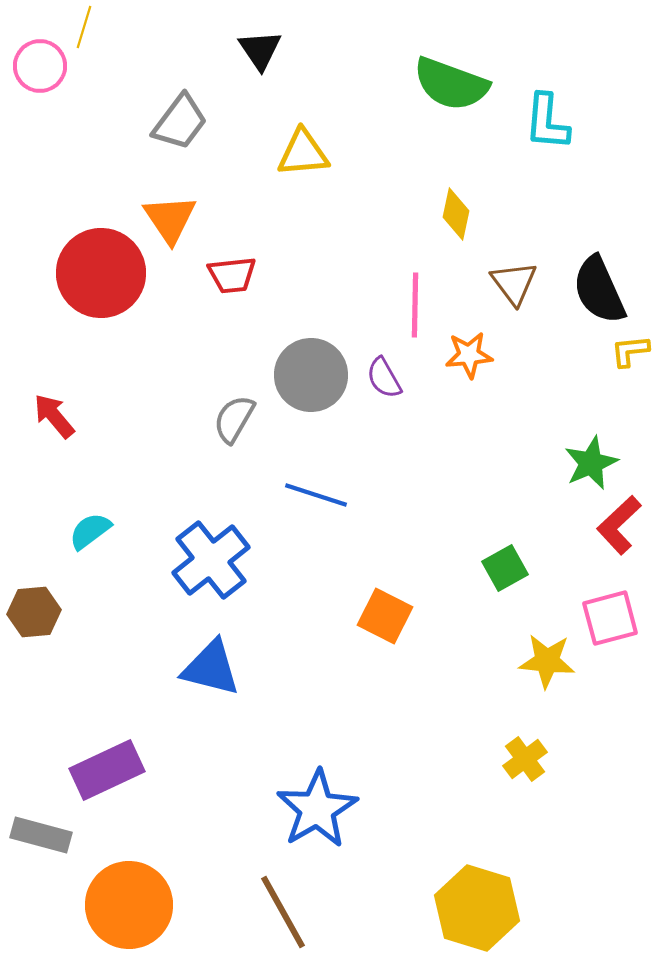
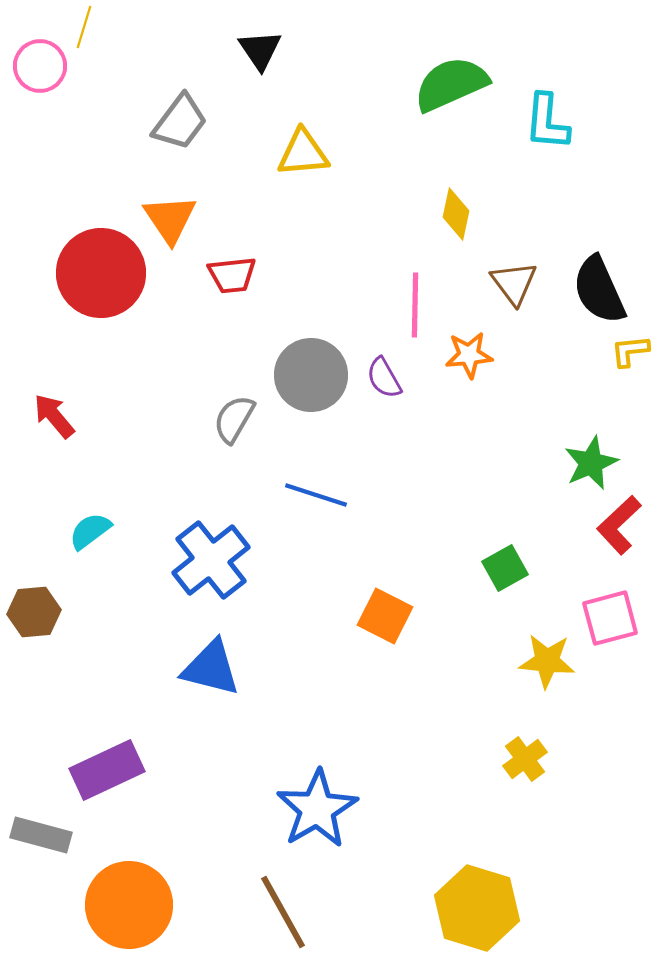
green semicircle: rotated 136 degrees clockwise
